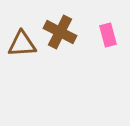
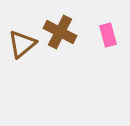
brown triangle: rotated 36 degrees counterclockwise
